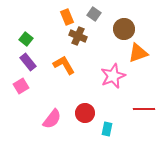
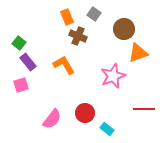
green square: moved 7 px left, 4 px down
pink square: moved 1 px up; rotated 14 degrees clockwise
cyan rectangle: rotated 64 degrees counterclockwise
